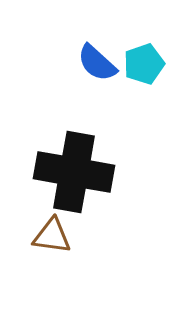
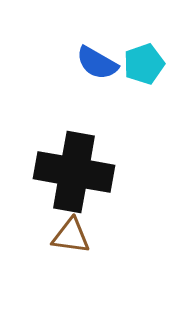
blue semicircle: rotated 12 degrees counterclockwise
brown triangle: moved 19 px right
